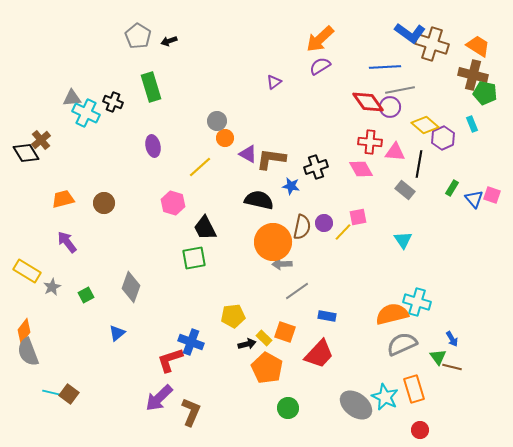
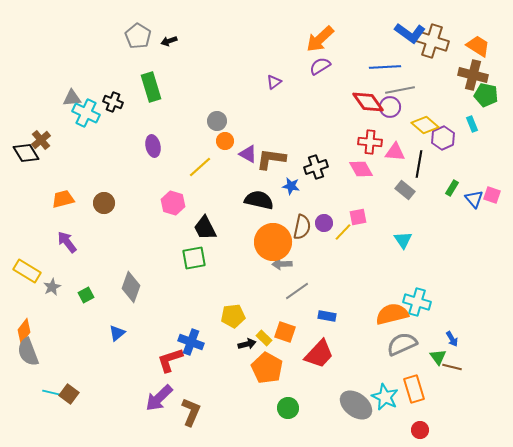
brown cross at (432, 44): moved 3 px up
green pentagon at (485, 93): moved 1 px right, 2 px down
orange circle at (225, 138): moved 3 px down
